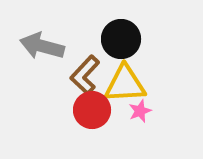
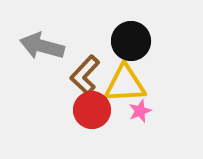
black circle: moved 10 px right, 2 px down
